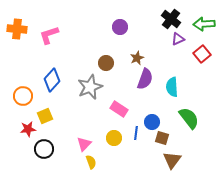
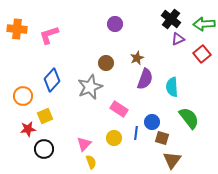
purple circle: moved 5 px left, 3 px up
